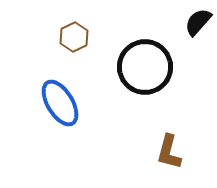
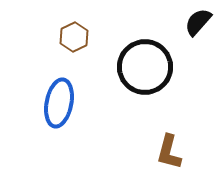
blue ellipse: moved 1 px left; rotated 42 degrees clockwise
